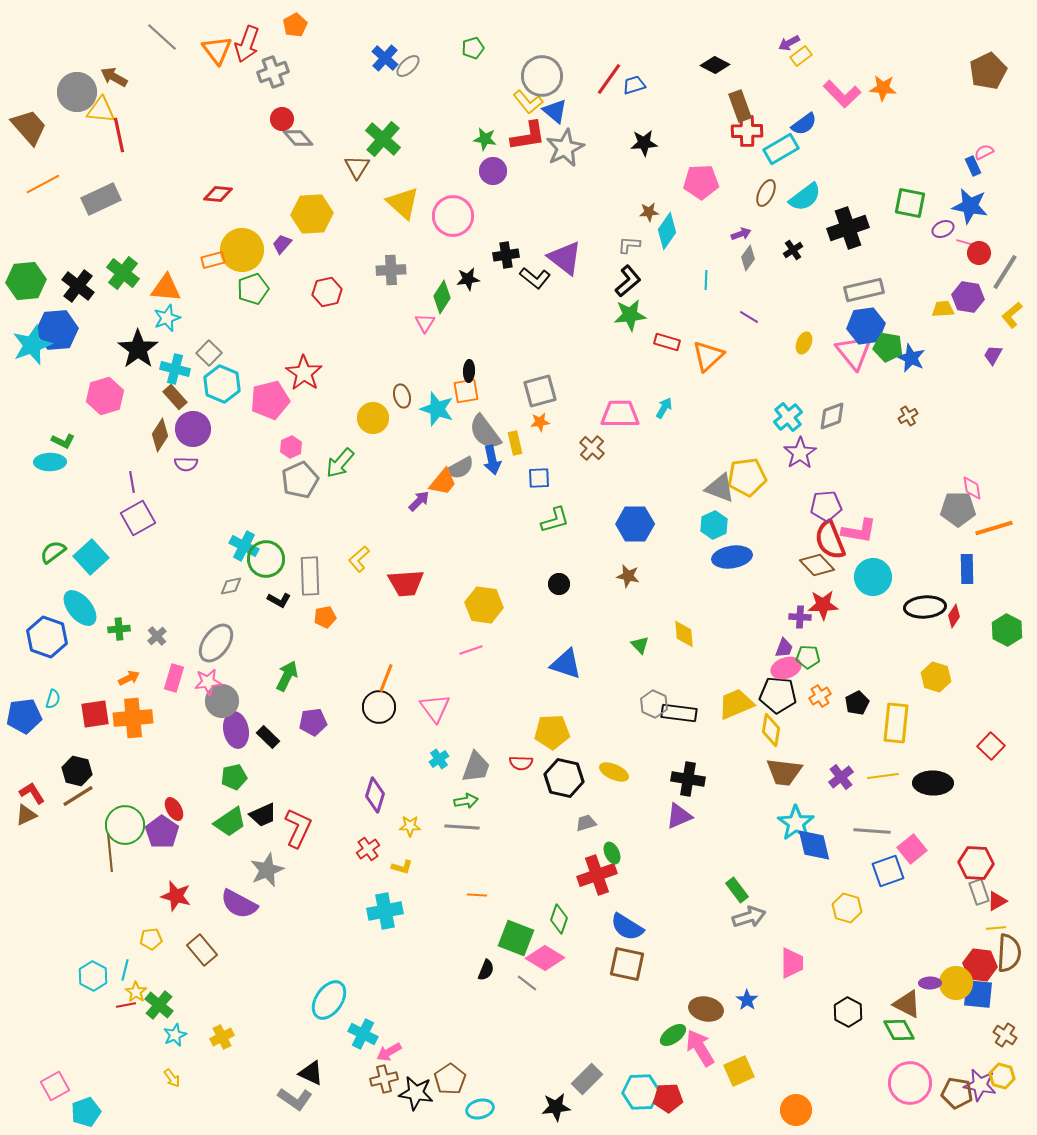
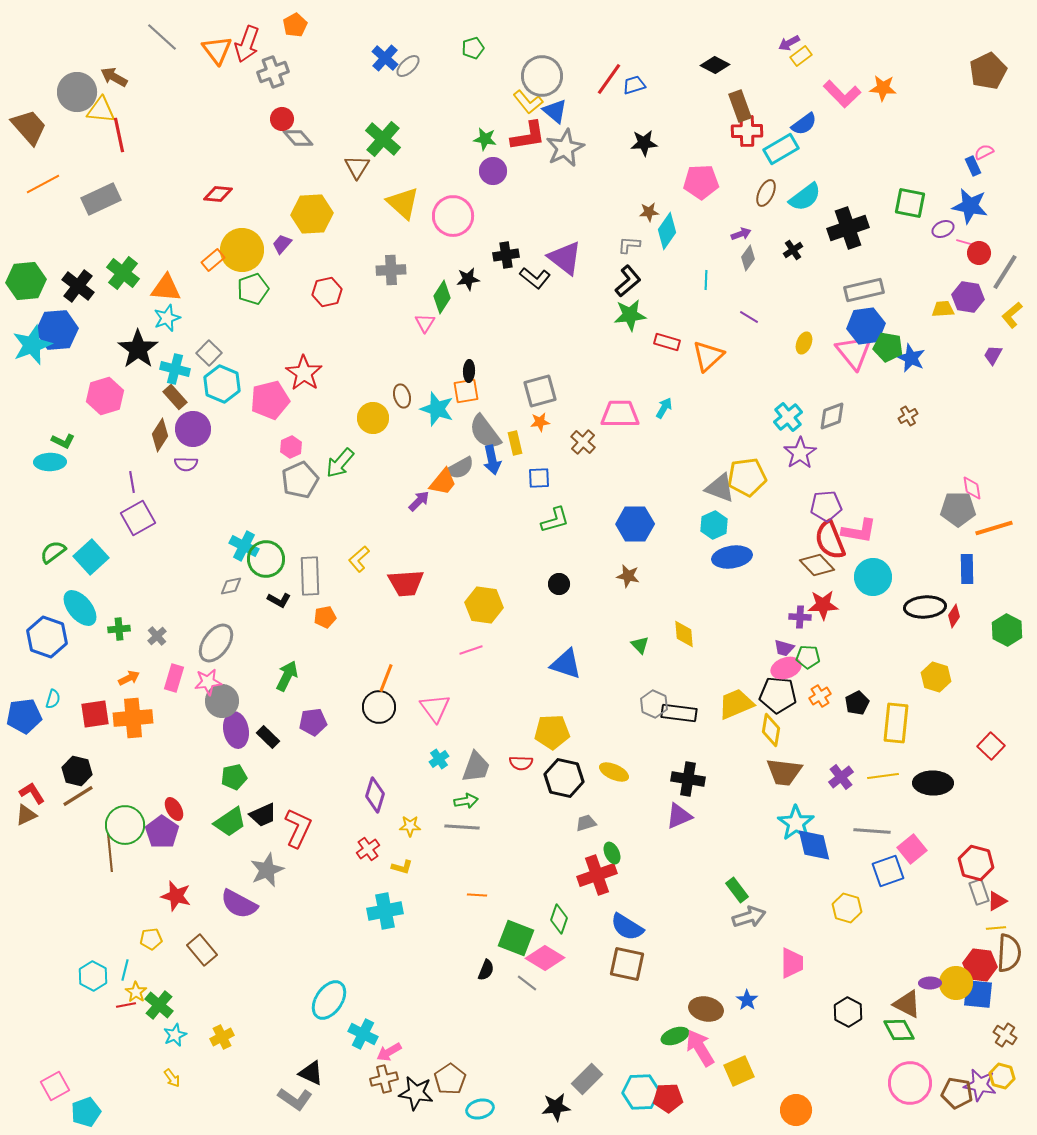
orange rectangle at (213, 260): rotated 25 degrees counterclockwise
brown cross at (592, 448): moved 9 px left, 6 px up
purple trapezoid at (784, 648): rotated 85 degrees clockwise
red hexagon at (976, 863): rotated 12 degrees clockwise
green ellipse at (673, 1035): moved 2 px right, 1 px down; rotated 16 degrees clockwise
